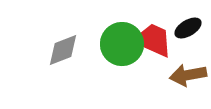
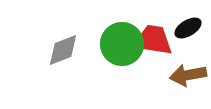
red trapezoid: rotated 15 degrees counterclockwise
